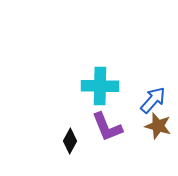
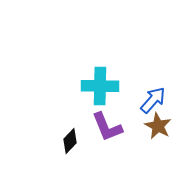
brown star: rotated 12 degrees clockwise
black diamond: rotated 15 degrees clockwise
